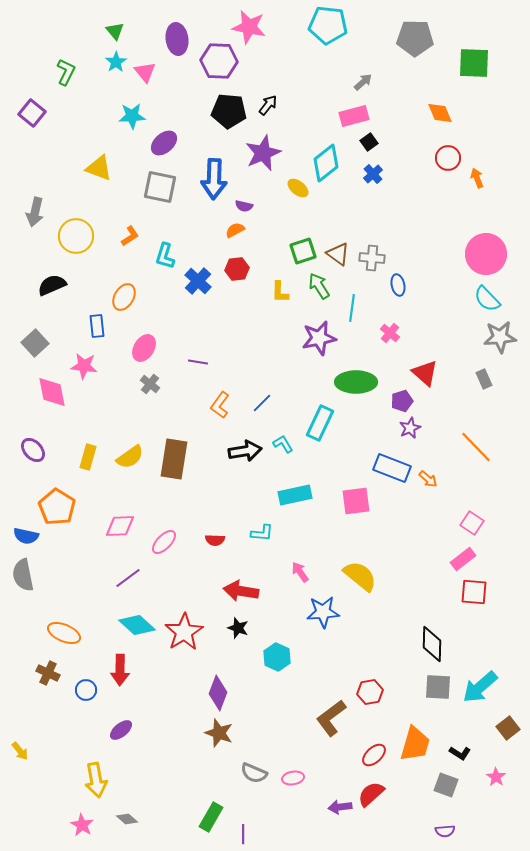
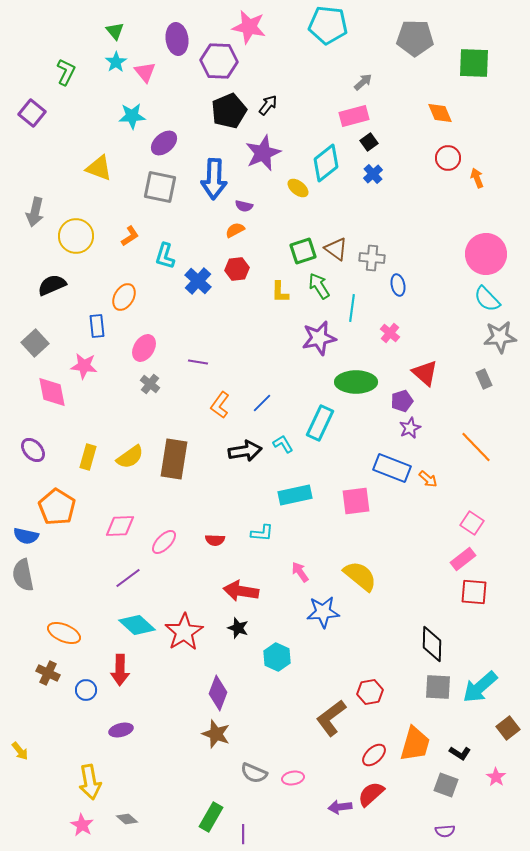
black pentagon at (229, 111): rotated 28 degrees counterclockwise
brown triangle at (338, 254): moved 2 px left, 5 px up
purple ellipse at (121, 730): rotated 25 degrees clockwise
brown star at (219, 733): moved 3 px left, 1 px down
yellow arrow at (96, 780): moved 6 px left, 2 px down
